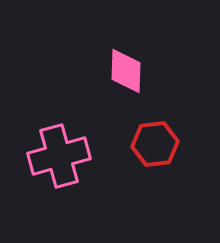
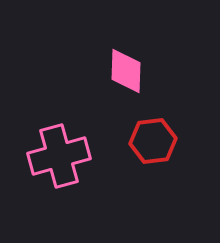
red hexagon: moved 2 px left, 3 px up
